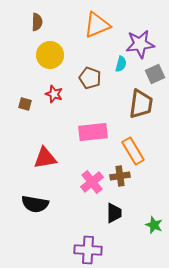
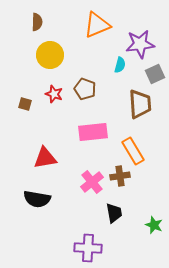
cyan semicircle: moved 1 px left, 1 px down
brown pentagon: moved 5 px left, 11 px down
brown trapezoid: moved 1 px left; rotated 12 degrees counterclockwise
black semicircle: moved 2 px right, 5 px up
black trapezoid: rotated 10 degrees counterclockwise
purple cross: moved 2 px up
